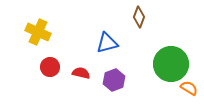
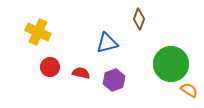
brown diamond: moved 2 px down
orange semicircle: moved 2 px down
